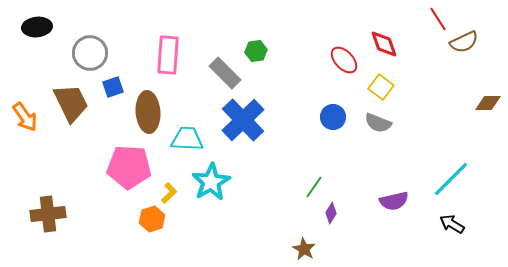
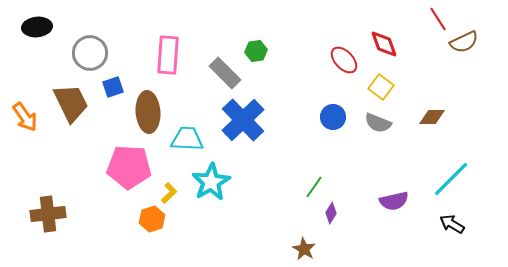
brown diamond: moved 56 px left, 14 px down
